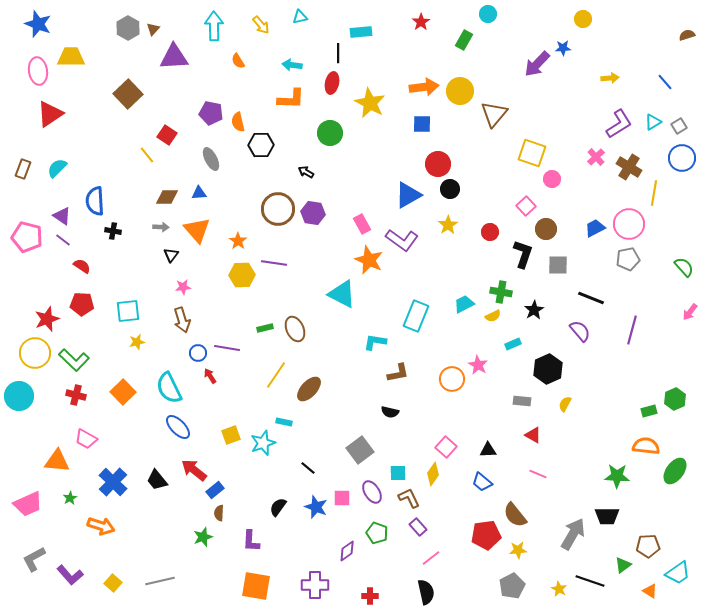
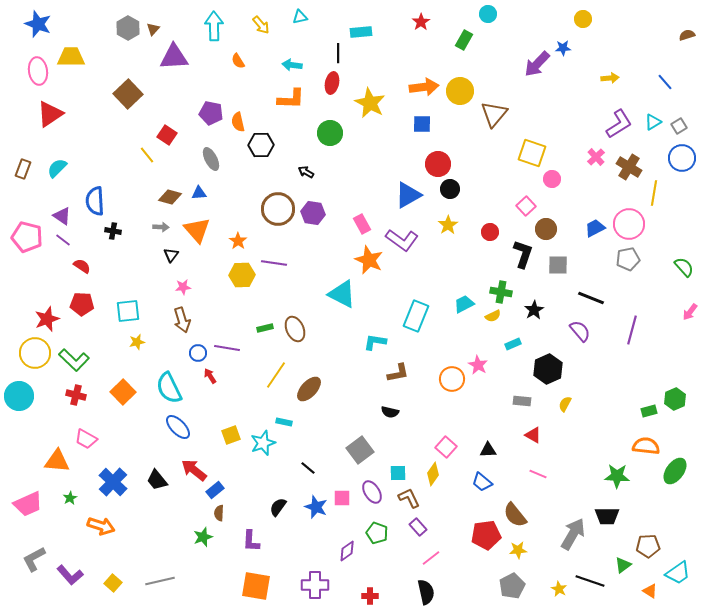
brown diamond at (167, 197): moved 3 px right; rotated 15 degrees clockwise
